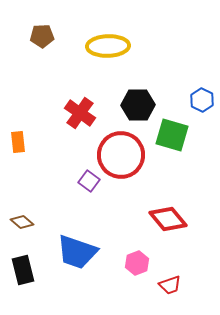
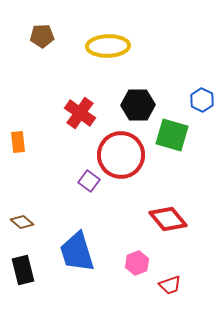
blue trapezoid: rotated 54 degrees clockwise
